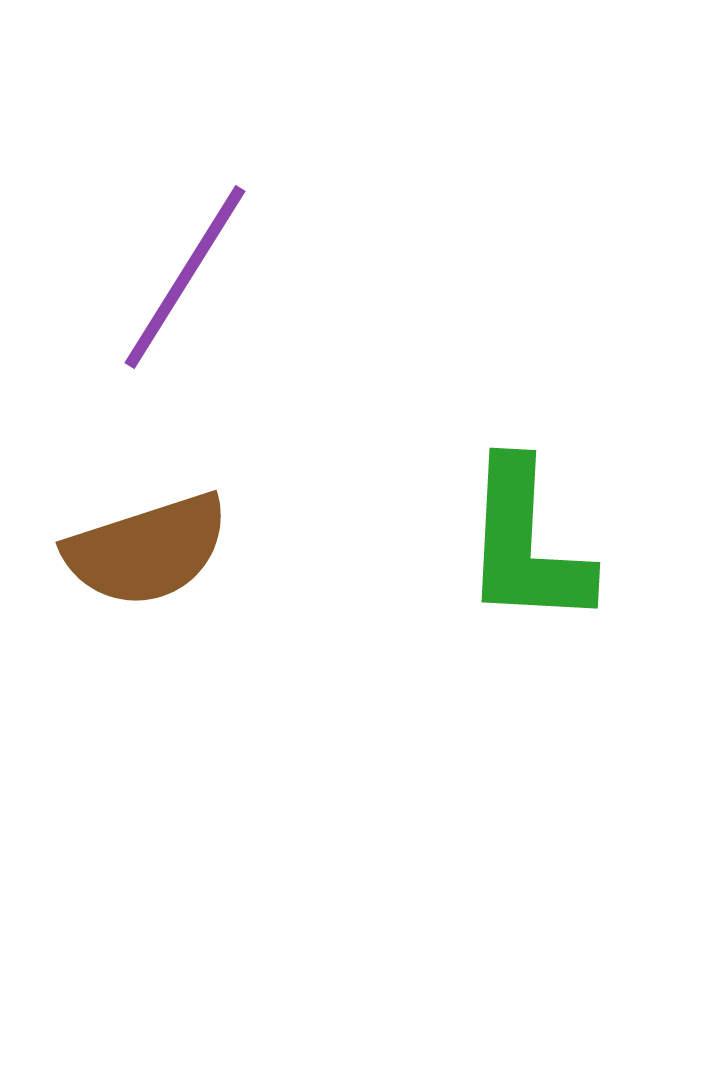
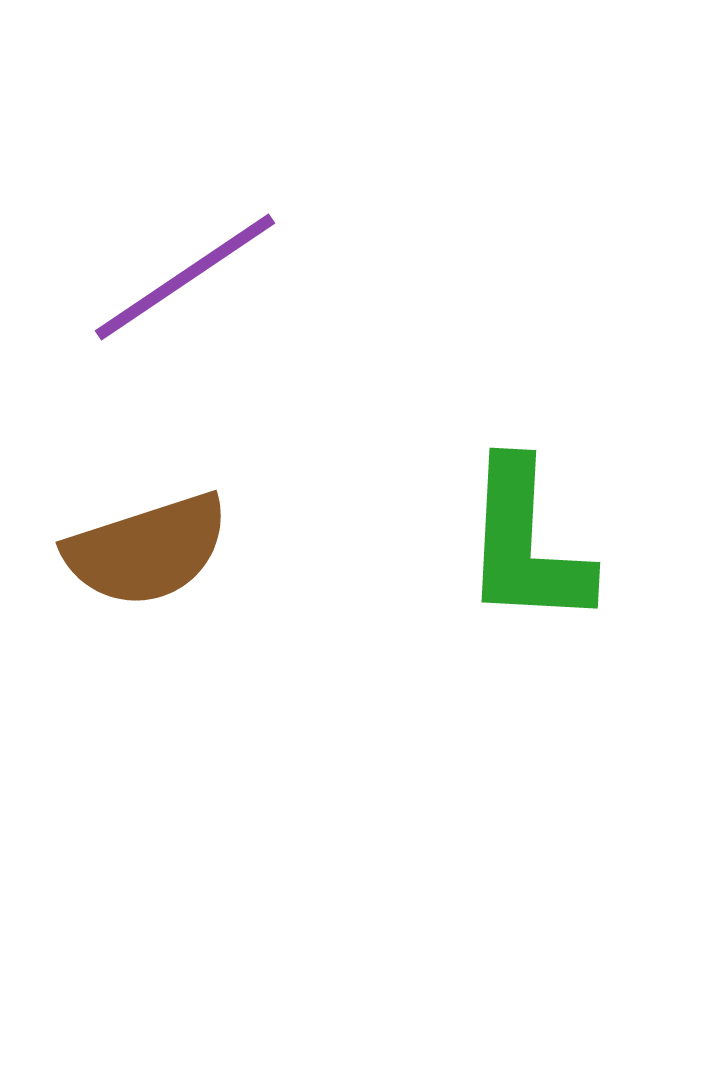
purple line: rotated 24 degrees clockwise
